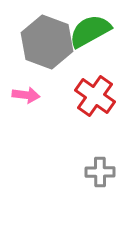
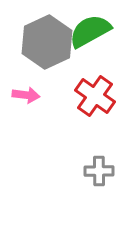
gray hexagon: rotated 15 degrees clockwise
gray cross: moved 1 px left, 1 px up
